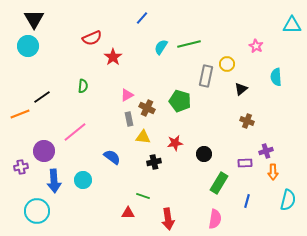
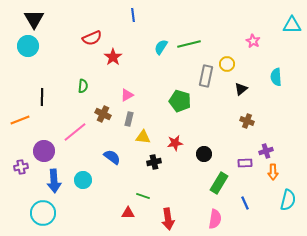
blue line at (142, 18): moved 9 px left, 3 px up; rotated 48 degrees counterclockwise
pink star at (256, 46): moved 3 px left, 5 px up
black line at (42, 97): rotated 54 degrees counterclockwise
brown cross at (147, 108): moved 44 px left, 6 px down
orange line at (20, 114): moved 6 px down
gray rectangle at (129, 119): rotated 24 degrees clockwise
blue line at (247, 201): moved 2 px left, 2 px down; rotated 40 degrees counterclockwise
cyan circle at (37, 211): moved 6 px right, 2 px down
